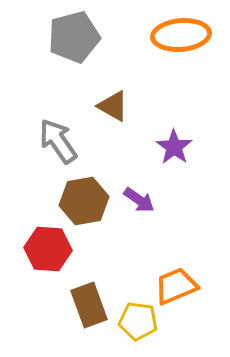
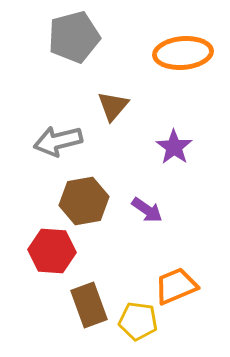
orange ellipse: moved 2 px right, 18 px down
brown triangle: rotated 40 degrees clockwise
gray arrow: rotated 69 degrees counterclockwise
purple arrow: moved 8 px right, 10 px down
red hexagon: moved 4 px right, 2 px down
